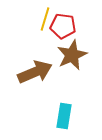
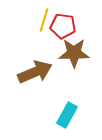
yellow line: moved 1 px left, 1 px down
brown star: moved 2 px right, 2 px up; rotated 24 degrees clockwise
cyan rectangle: moved 3 px right, 1 px up; rotated 20 degrees clockwise
